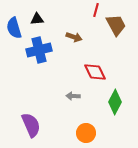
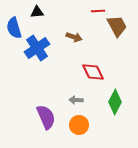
red line: moved 2 px right, 1 px down; rotated 72 degrees clockwise
black triangle: moved 7 px up
brown trapezoid: moved 1 px right, 1 px down
blue cross: moved 2 px left, 2 px up; rotated 20 degrees counterclockwise
red diamond: moved 2 px left
gray arrow: moved 3 px right, 4 px down
purple semicircle: moved 15 px right, 8 px up
orange circle: moved 7 px left, 8 px up
